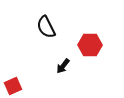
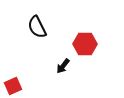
black semicircle: moved 9 px left
red hexagon: moved 5 px left, 1 px up
